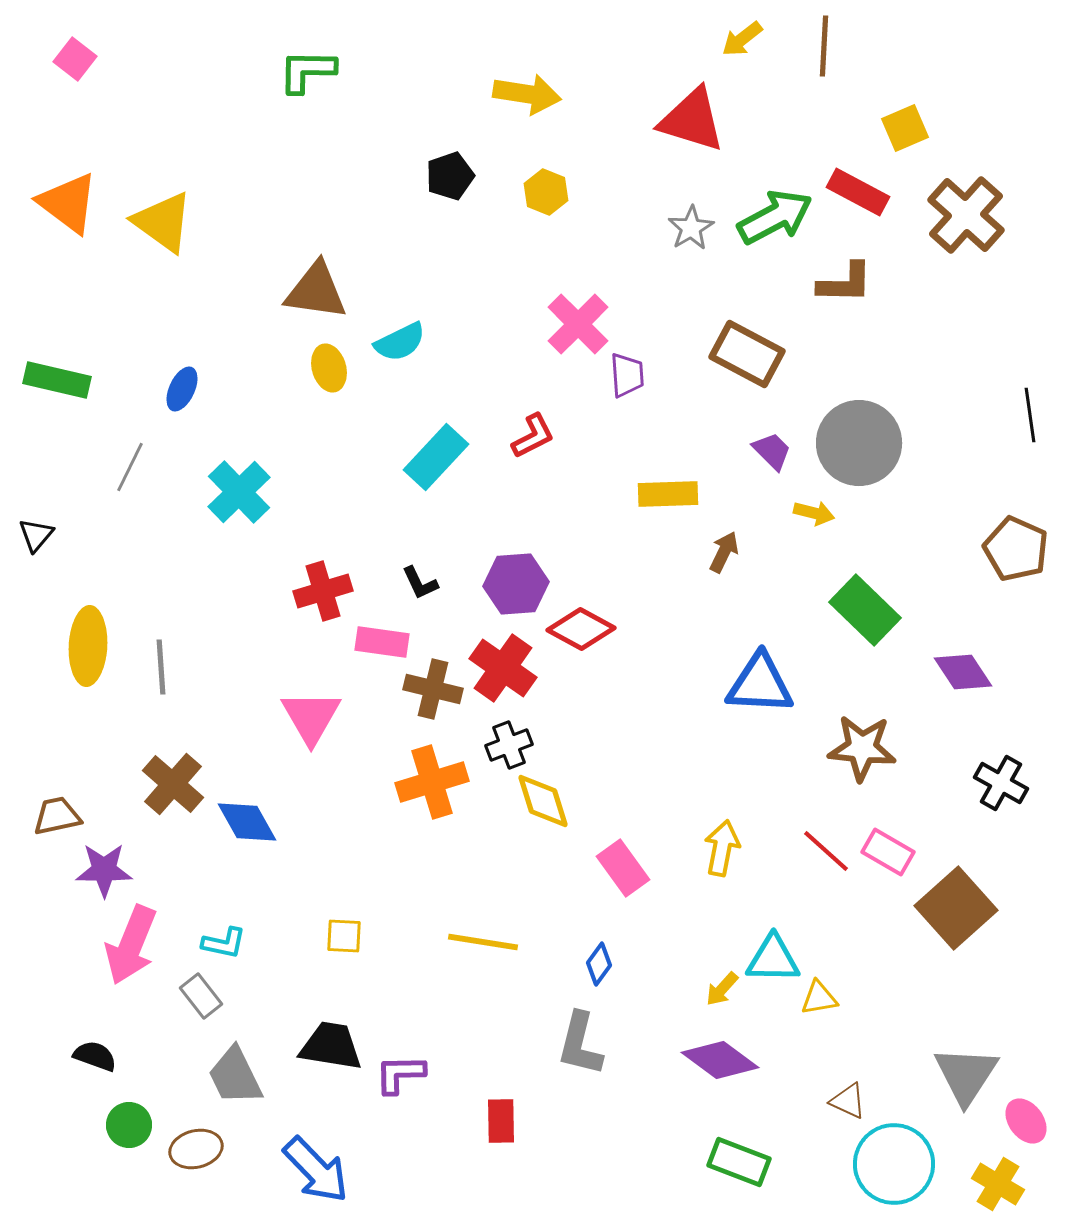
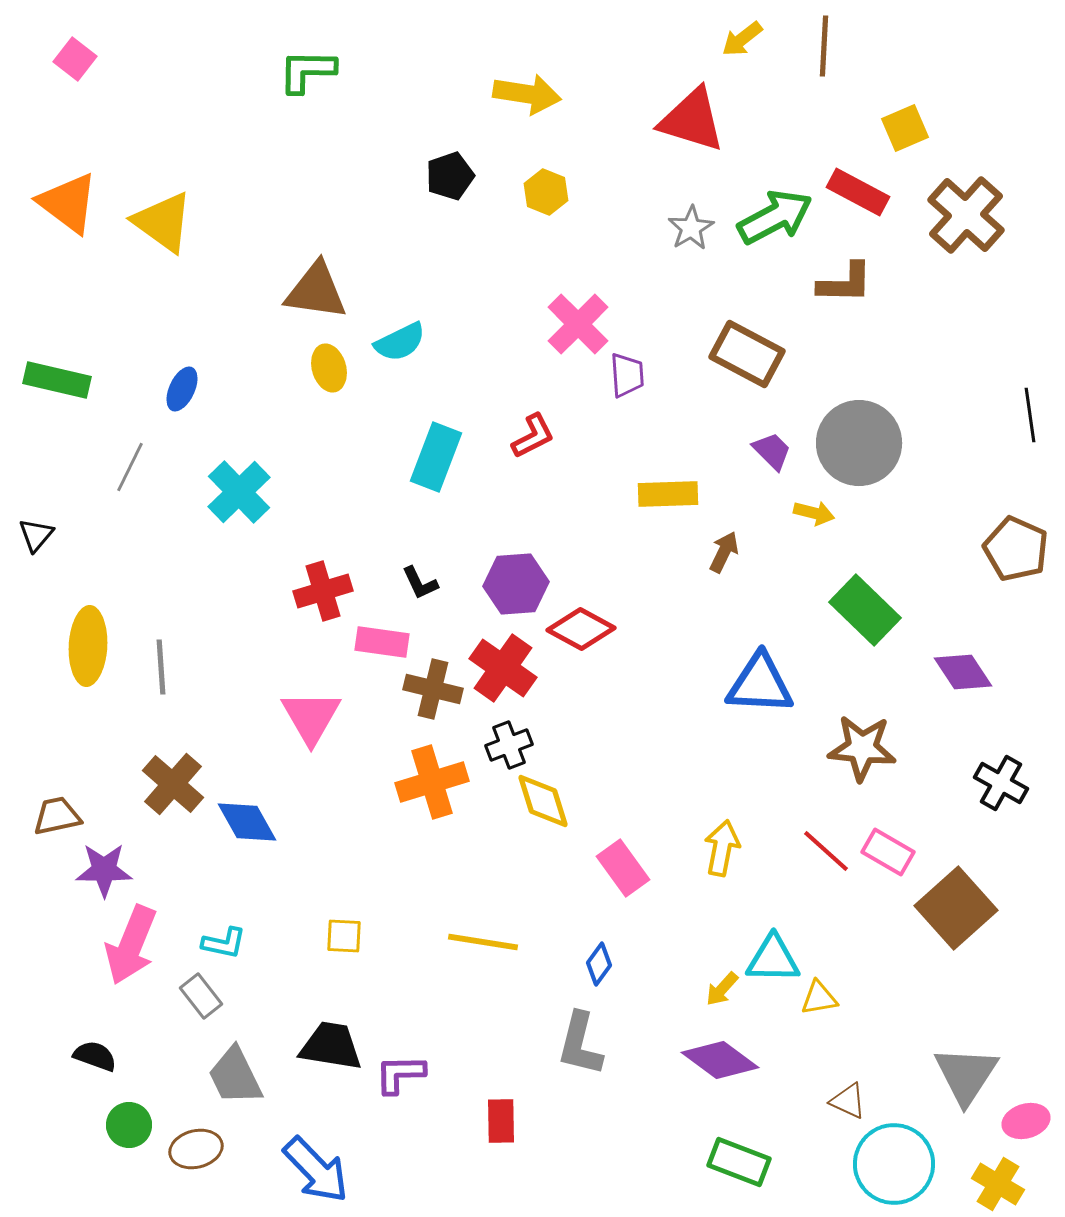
cyan rectangle at (436, 457): rotated 22 degrees counterclockwise
pink ellipse at (1026, 1121): rotated 69 degrees counterclockwise
